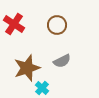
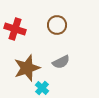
red cross: moved 1 px right, 5 px down; rotated 15 degrees counterclockwise
gray semicircle: moved 1 px left, 1 px down
